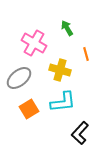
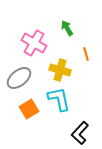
cyan L-shape: moved 4 px left, 3 px up; rotated 96 degrees counterclockwise
